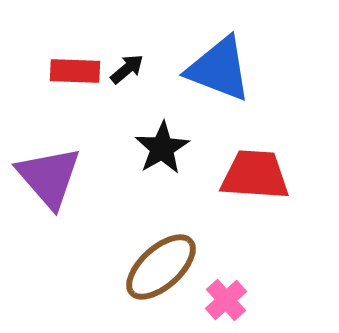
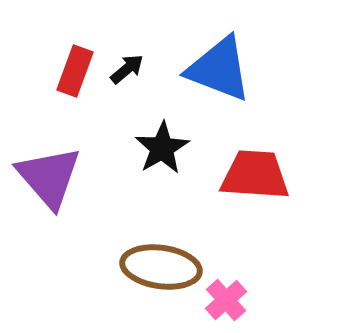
red rectangle: rotated 72 degrees counterclockwise
brown ellipse: rotated 50 degrees clockwise
